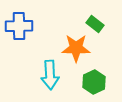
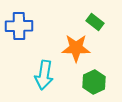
green rectangle: moved 2 px up
cyan arrow: moved 6 px left; rotated 12 degrees clockwise
